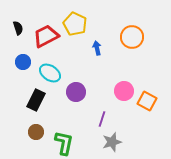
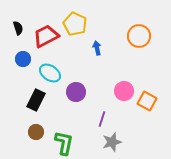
orange circle: moved 7 px right, 1 px up
blue circle: moved 3 px up
